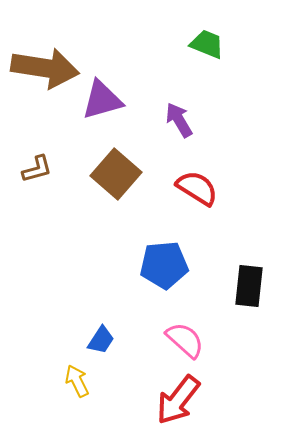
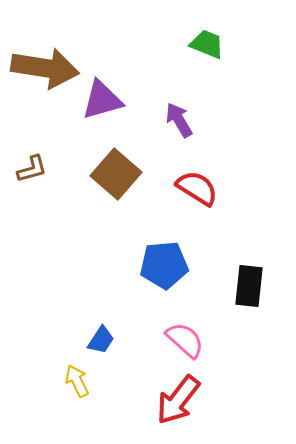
brown L-shape: moved 5 px left
